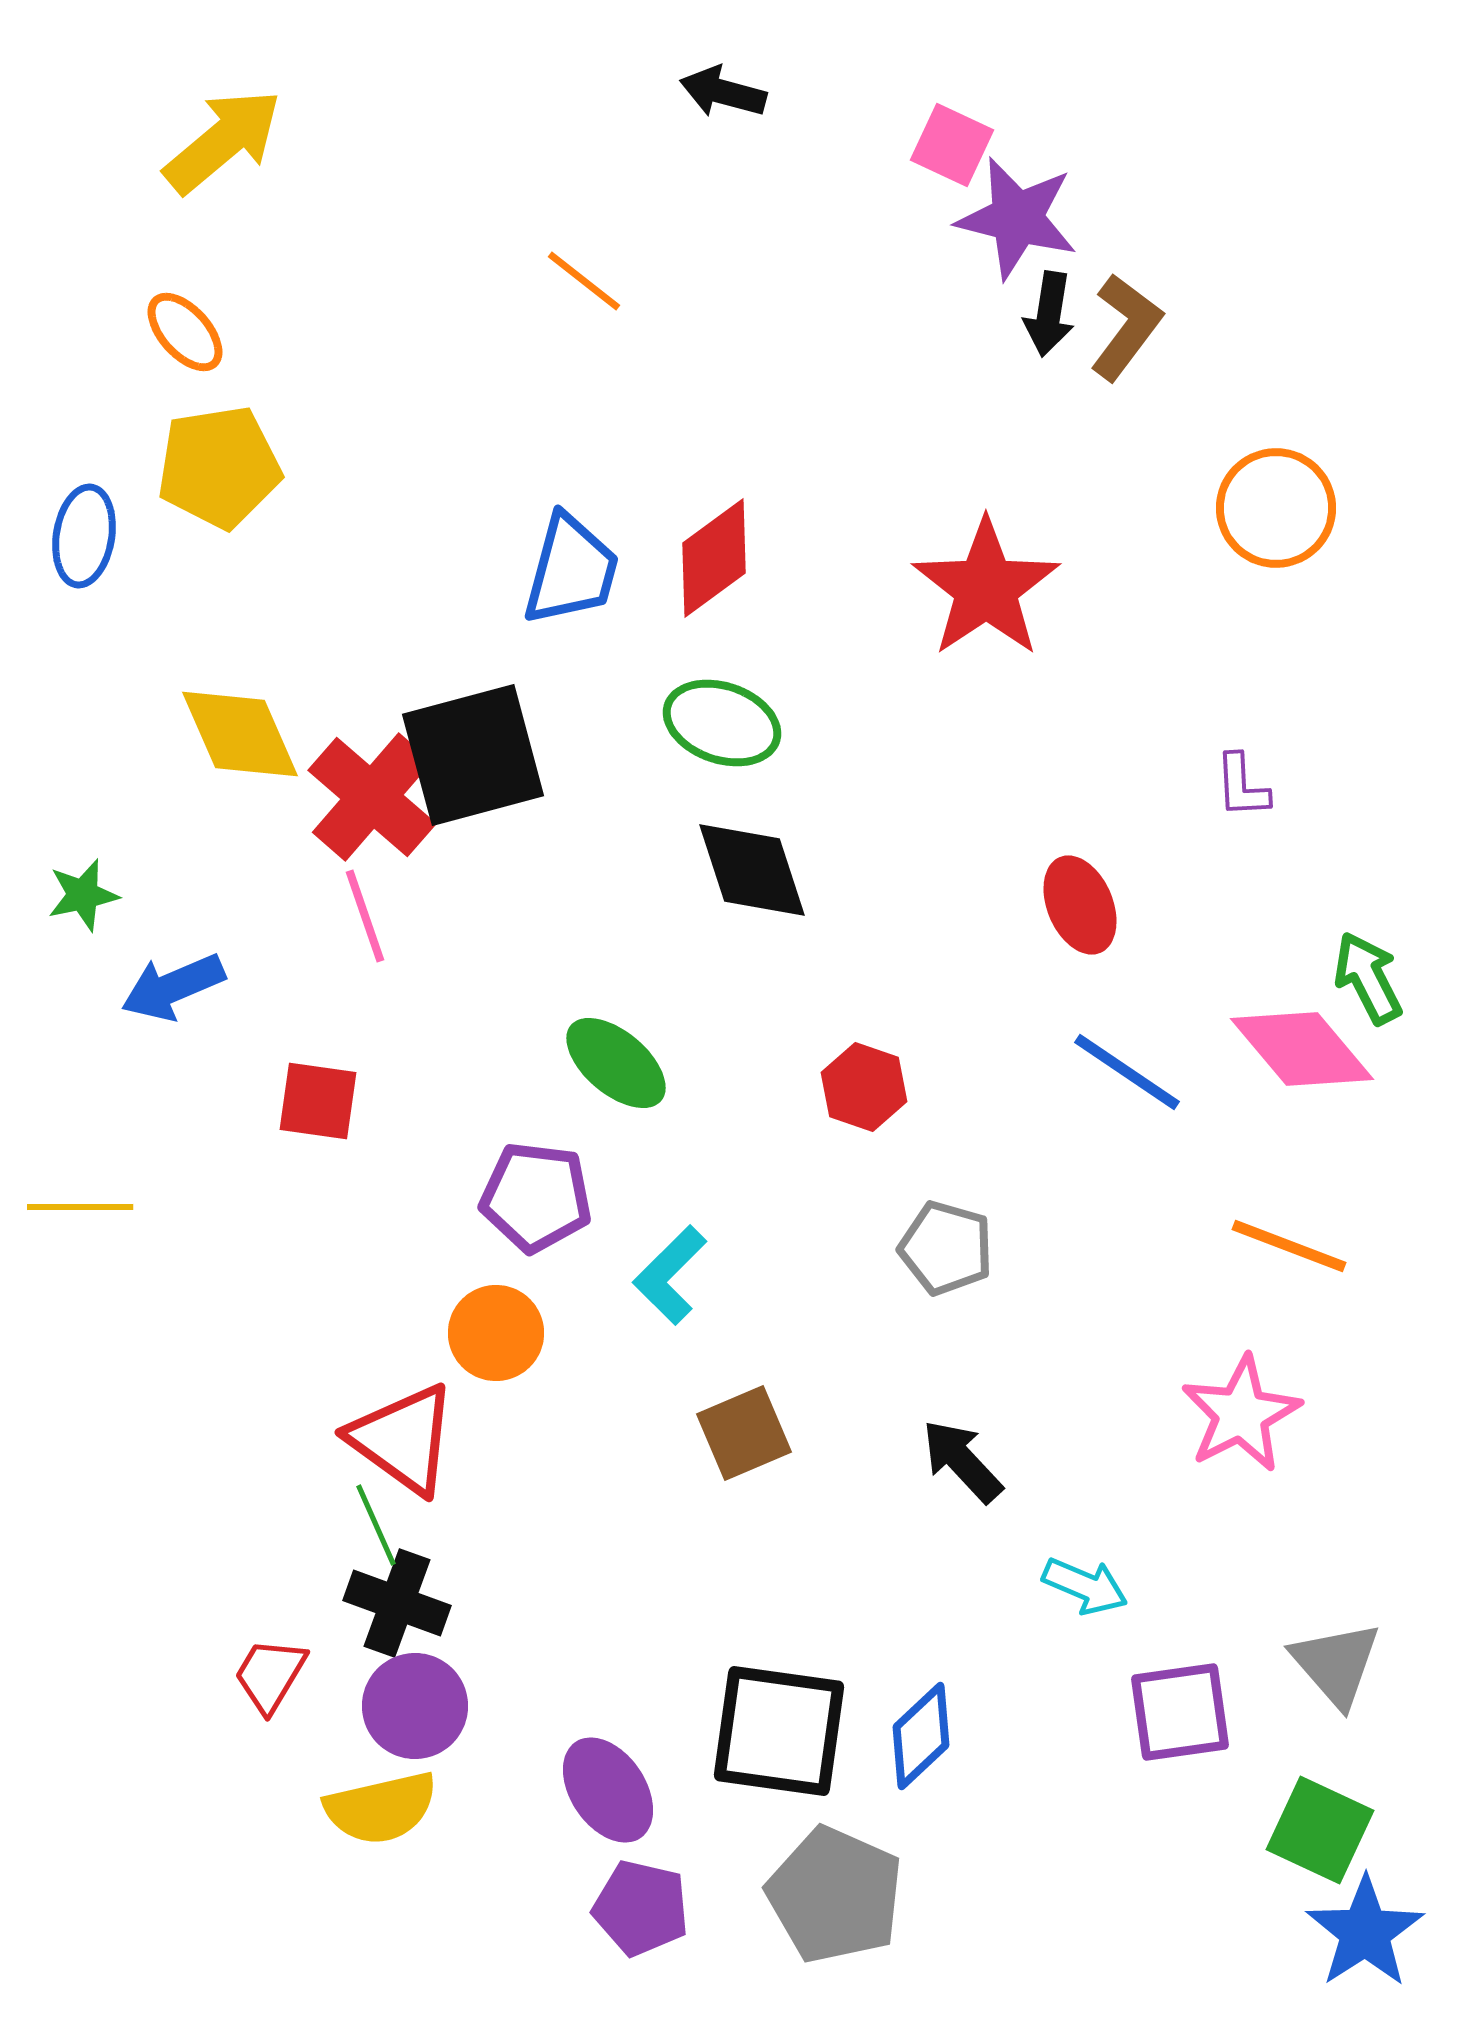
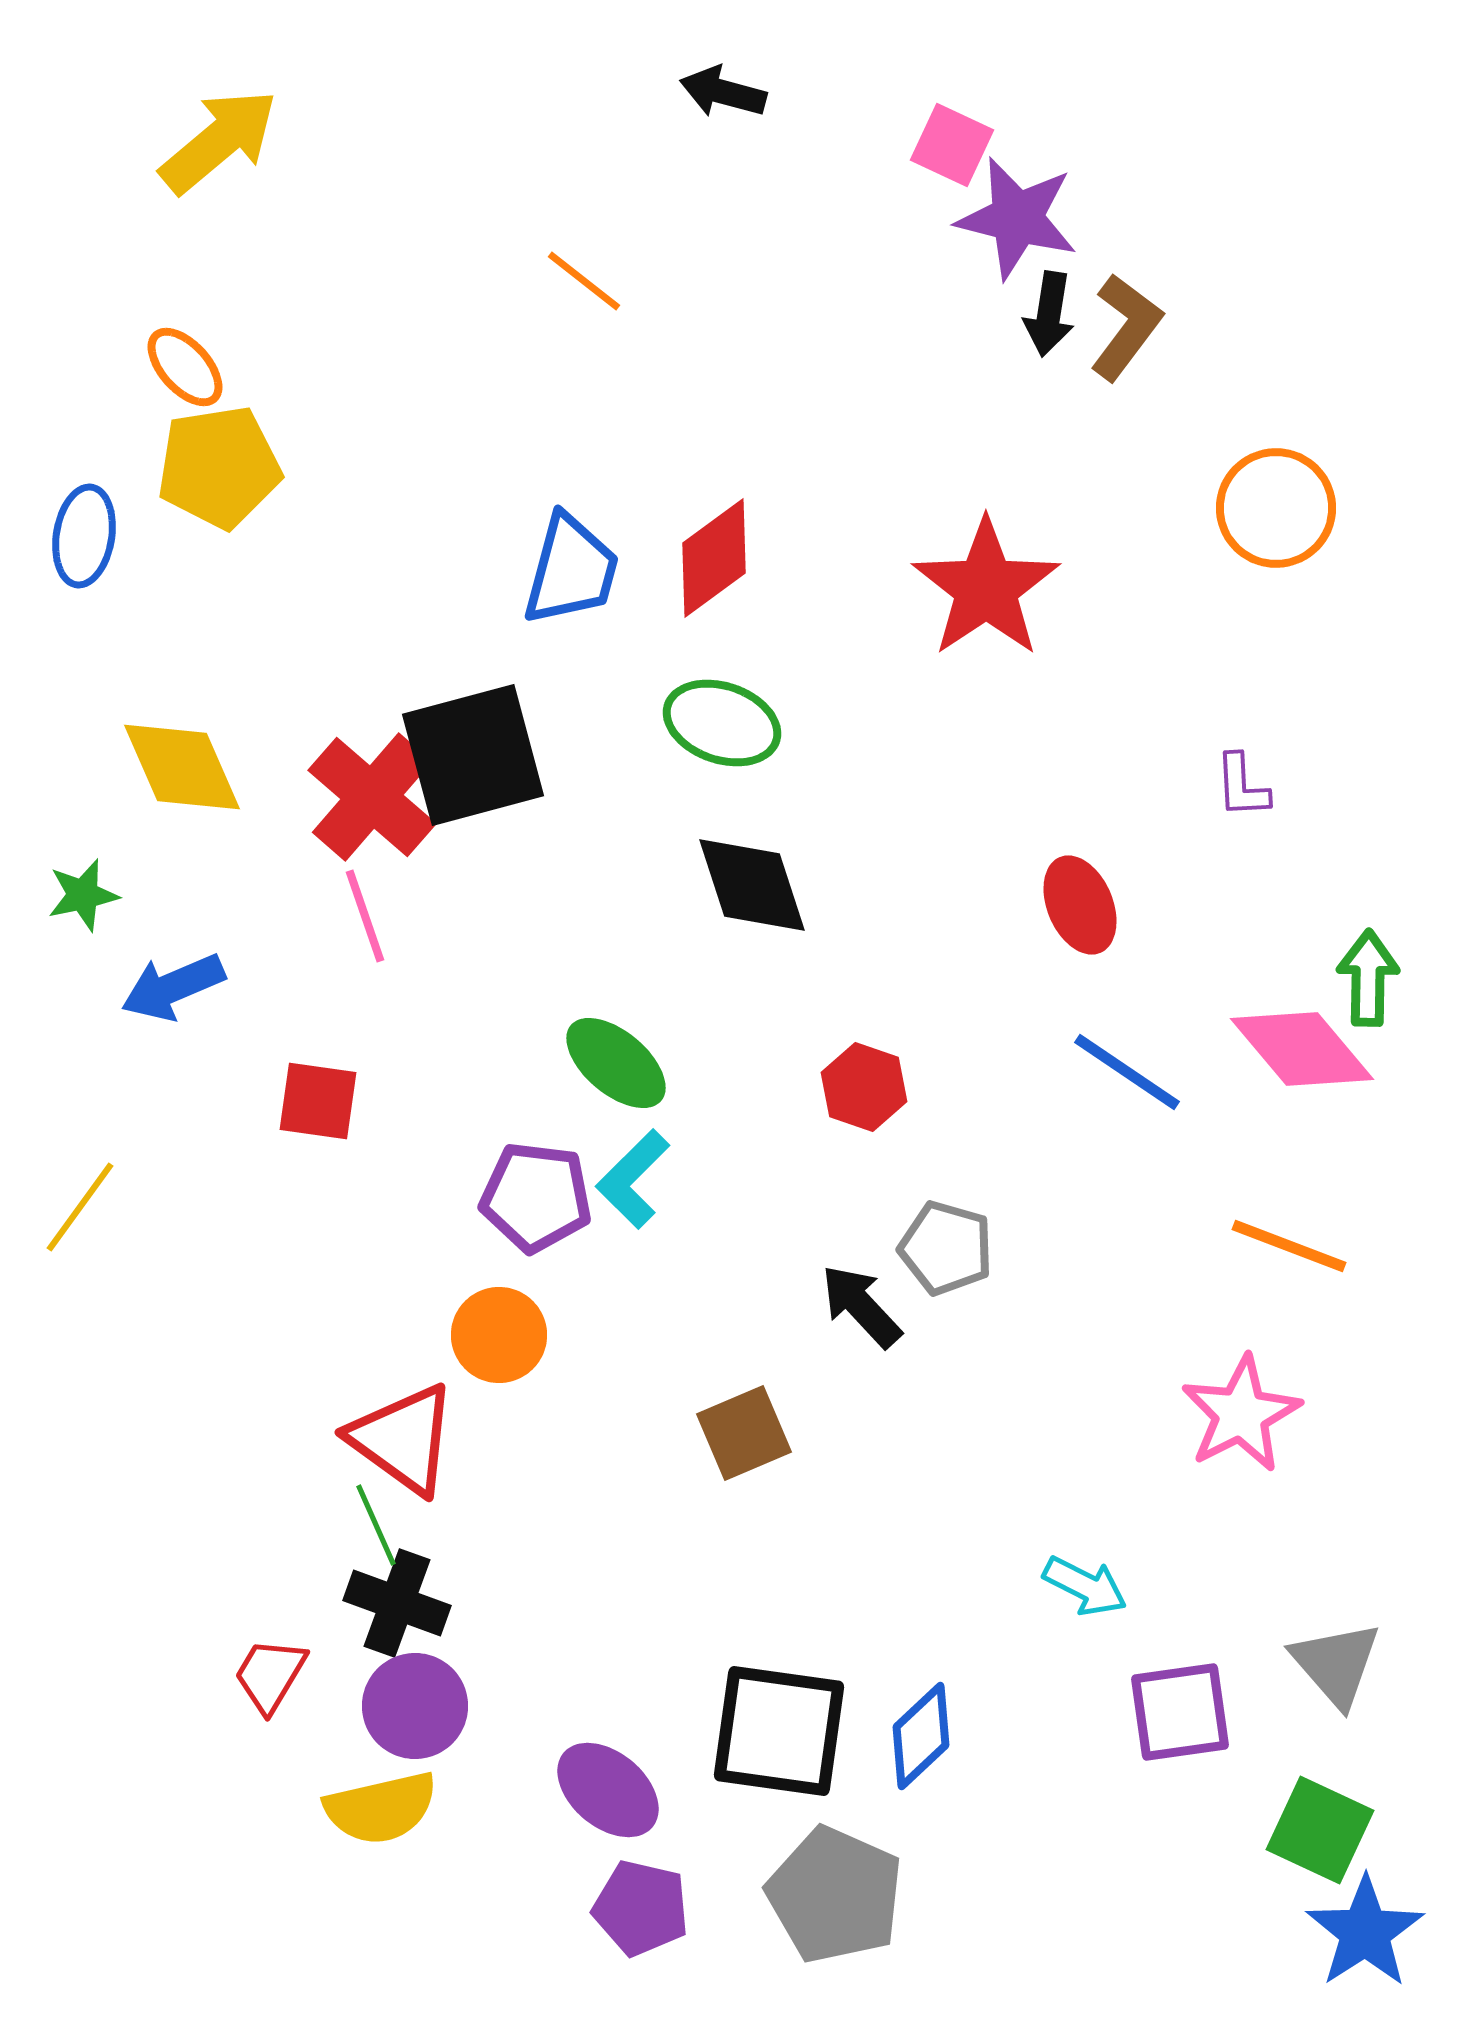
yellow arrow at (223, 141): moved 4 px left
orange ellipse at (185, 332): moved 35 px down
yellow diamond at (240, 734): moved 58 px left, 33 px down
black diamond at (752, 870): moved 15 px down
green arrow at (1368, 978): rotated 28 degrees clockwise
yellow line at (80, 1207): rotated 54 degrees counterclockwise
cyan L-shape at (670, 1275): moved 37 px left, 96 px up
orange circle at (496, 1333): moved 3 px right, 2 px down
black arrow at (962, 1461): moved 101 px left, 155 px up
cyan arrow at (1085, 1586): rotated 4 degrees clockwise
purple ellipse at (608, 1790): rotated 16 degrees counterclockwise
